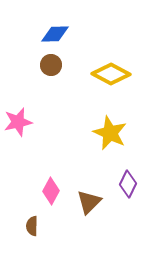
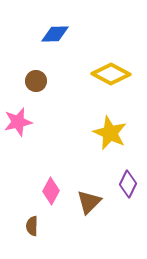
brown circle: moved 15 px left, 16 px down
